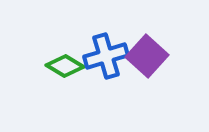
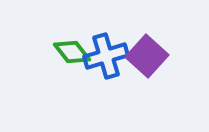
green diamond: moved 7 px right, 14 px up; rotated 21 degrees clockwise
